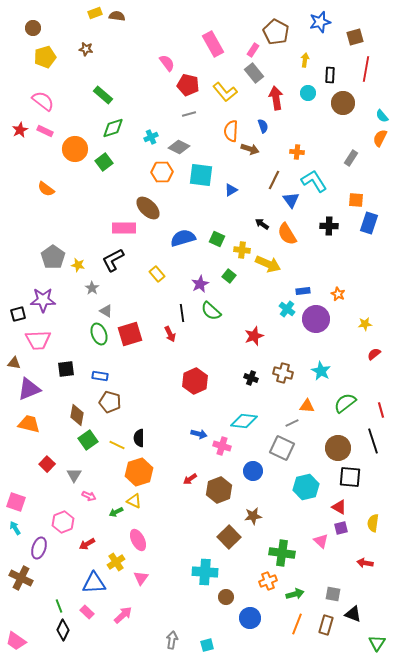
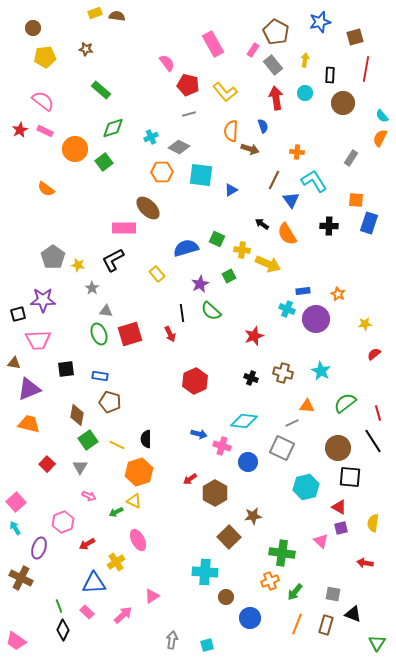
yellow pentagon at (45, 57): rotated 10 degrees clockwise
gray rectangle at (254, 73): moved 19 px right, 8 px up
cyan circle at (308, 93): moved 3 px left
green rectangle at (103, 95): moved 2 px left, 5 px up
blue semicircle at (183, 238): moved 3 px right, 10 px down
green square at (229, 276): rotated 24 degrees clockwise
cyan cross at (287, 309): rotated 14 degrees counterclockwise
gray triangle at (106, 311): rotated 24 degrees counterclockwise
red line at (381, 410): moved 3 px left, 3 px down
black semicircle at (139, 438): moved 7 px right, 1 px down
black line at (373, 441): rotated 15 degrees counterclockwise
blue circle at (253, 471): moved 5 px left, 9 px up
gray triangle at (74, 475): moved 6 px right, 8 px up
brown hexagon at (219, 490): moved 4 px left, 3 px down; rotated 10 degrees counterclockwise
pink square at (16, 502): rotated 30 degrees clockwise
pink triangle at (141, 578): moved 11 px right, 18 px down; rotated 21 degrees clockwise
orange cross at (268, 581): moved 2 px right
green arrow at (295, 594): moved 2 px up; rotated 144 degrees clockwise
